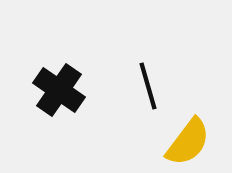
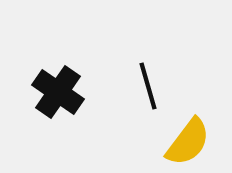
black cross: moved 1 px left, 2 px down
